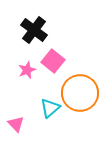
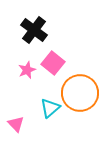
pink square: moved 2 px down
